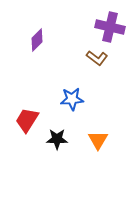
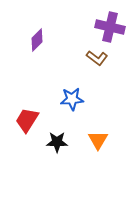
black star: moved 3 px down
